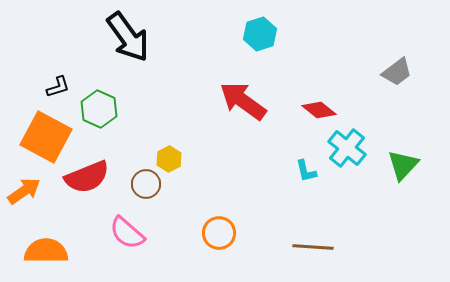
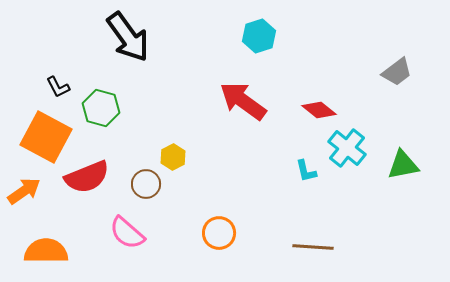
cyan hexagon: moved 1 px left, 2 px down
black L-shape: rotated 80 degrees clockwise
green hexagon: moved 2 px right, 1 px up; rotated 9 degrees counterclockwise
yellow hexagon: moved 4 px right, 2 px up
green triangle: rotated 36 degrees clockwise
